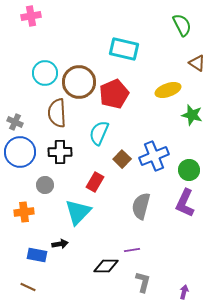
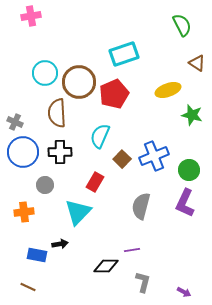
cyan rectangle: moved 5 px down; rotated 32 degrees counterclockwise
cyan semicircle: moved 1 px right, 3 px down
blue circle: moved 3 px right
purple arrow: rotated 104 degrees clockwise
